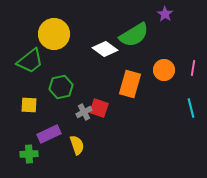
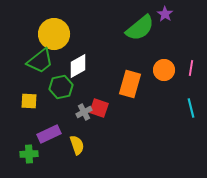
green semicircle: moved 6 px right, 7 px up; rotated 8 degrees counterclockwise
white diamond: moved 27 px left, 17 px down; rotated 65 degrees counterclockwise
green trapezoid: moved 10 px right
pink line: moved 2 px left
yellow square: moved 4 px up
